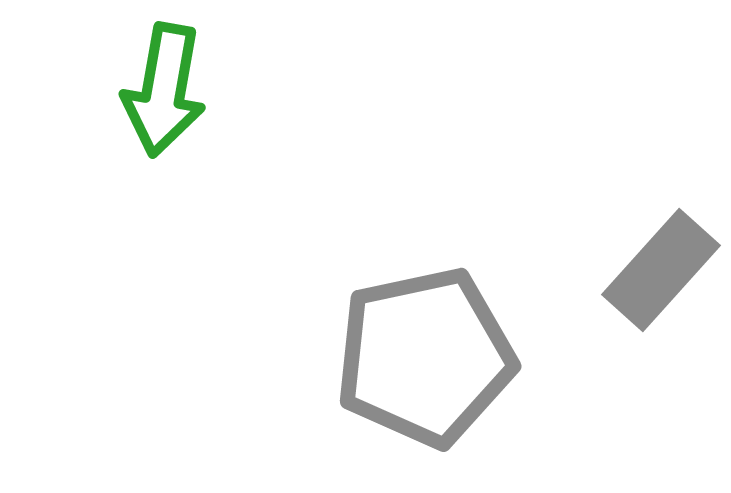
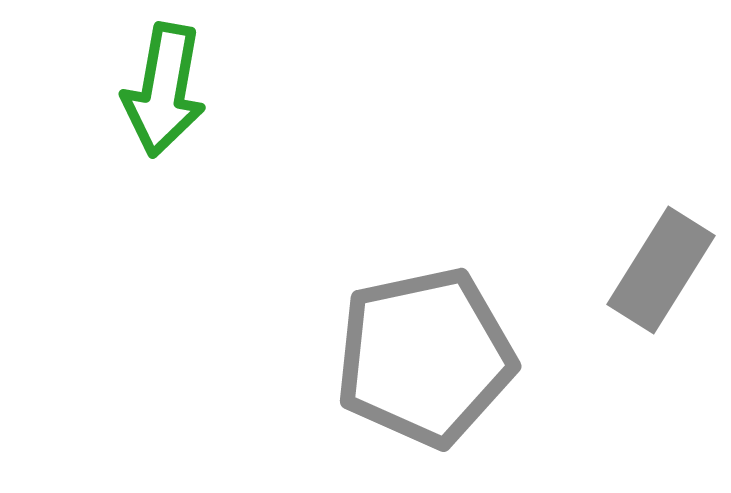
gray rectangle: rotated 10 degrees counterclockwise
